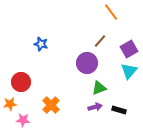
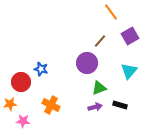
blue star: moved 25 px down
purple square: moved 1 px right, 13 px up
orange cross: rotated 18 degrees counterclockwise
black rectangle: moved 1 px right, 5 px up
pink star: moved 1 px down
